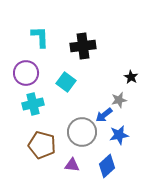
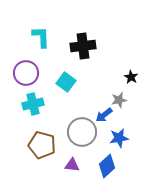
cyan L-shape: moved 1 px right
blue star: moved 3 px down
